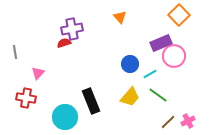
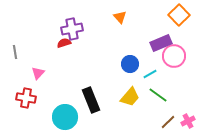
black rectangle: moved 1 px up
